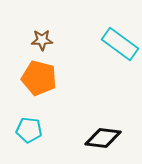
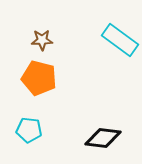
cyan rectangle: moved 4 px up
